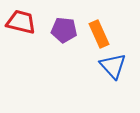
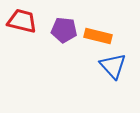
red trapezoid: moved 1 px right, 1 px up
orange rectangle: moved 1 px left, 2 px down; rotated 52 degrees counterclockwise
